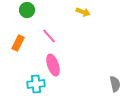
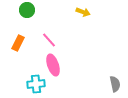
pink line: moved 4 px down
